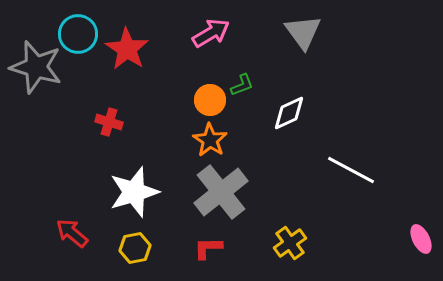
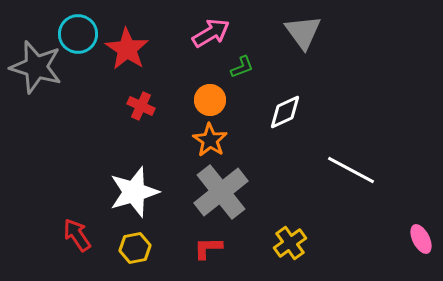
green L-shape: moved 18 px up
white diamond: moved 4 px left, 1 px up
red cross: moved 32 px right, 16 px up; rotated 8 degrees clockwise
red arrow: moved 5 px right, 2 px down; rotated 16 degrees clockwise
